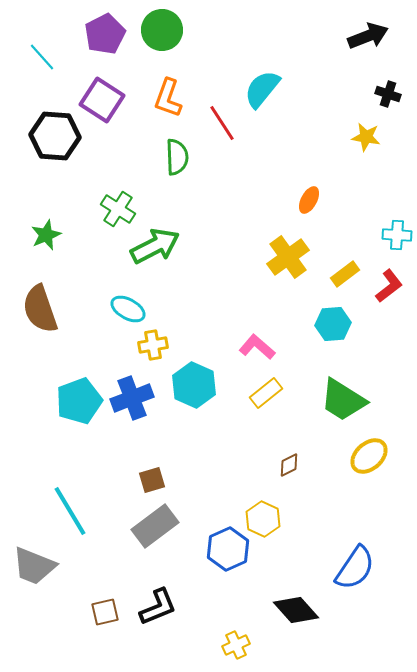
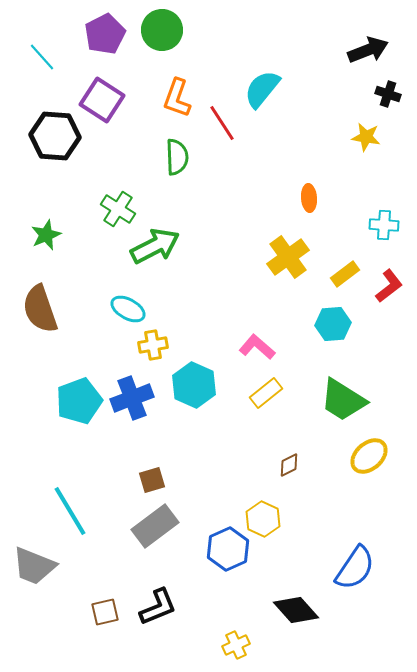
black arrow at (368, 36): moved 14 px down
orange L-shape at (168, 98): moved 9 px right
orange ellipse at (309, 200): moved 2 px up; rotated 32 degrees counterclockwise
cyan cross at (397, 235): moved 13 px left, 10 px up
